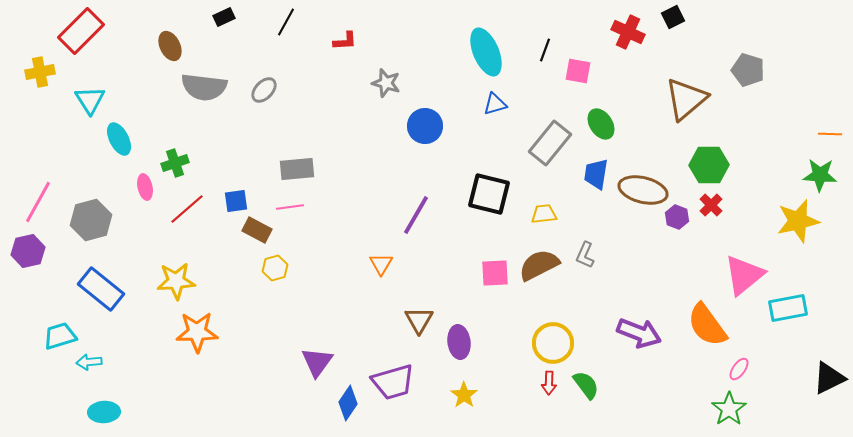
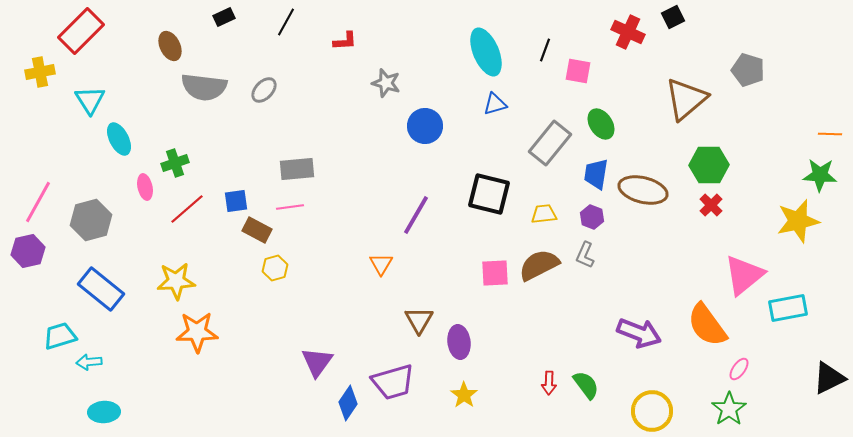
purple hexagon at (677, 217): moved 85 px left
yellow circle at (553, 343): moved 99 px right, 68 px down
